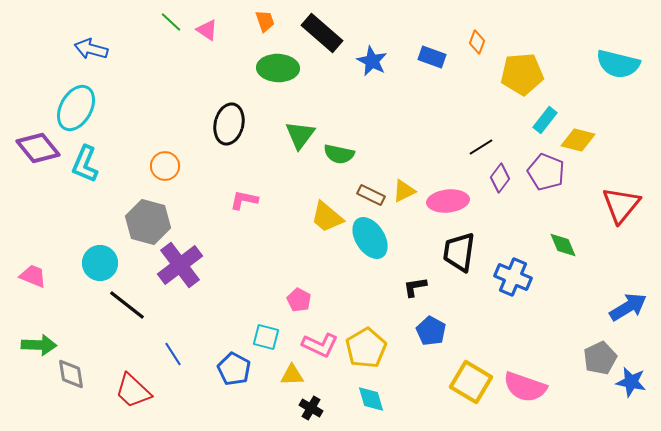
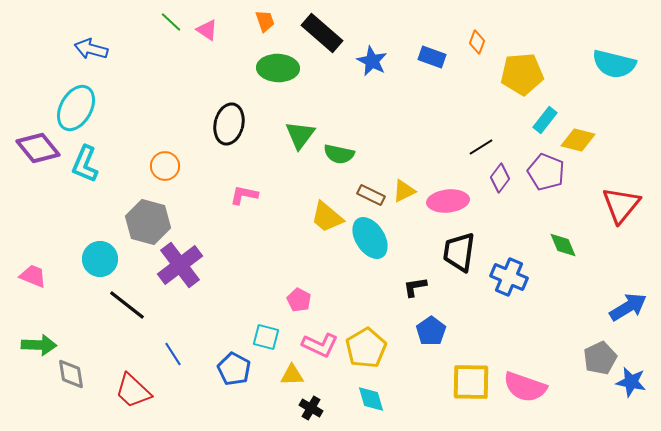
cyan semicircle at (618, 64): moved 4 px left
pink L-shape at (244, 200): moved 5 px up
cyan circle at (100, 263): moved 4 px up
blue cross at (513, 277): moved 4 px left
blue pentagon at (431, 331): rotated 8 degrees clockwise
yellow square at (471, 382): rotated 30 degrees counterclockwise
